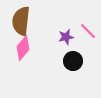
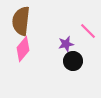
purple star: moved 7 px down
pink diamond: moved 1 px down
